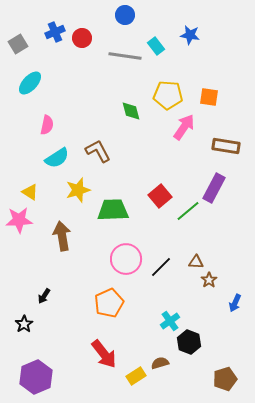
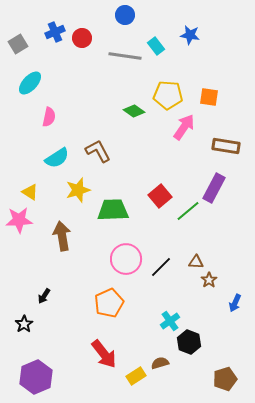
green diamond: moved 3 px right; rotated 40 degrees counterclockwise
pink semicircle: moved 2 px right, 8 px up
